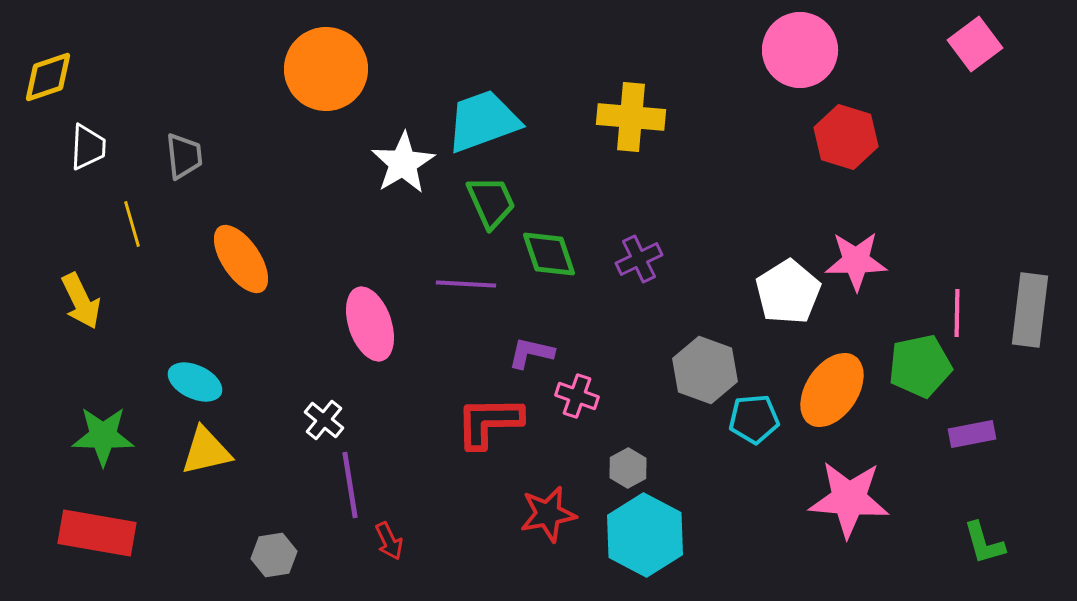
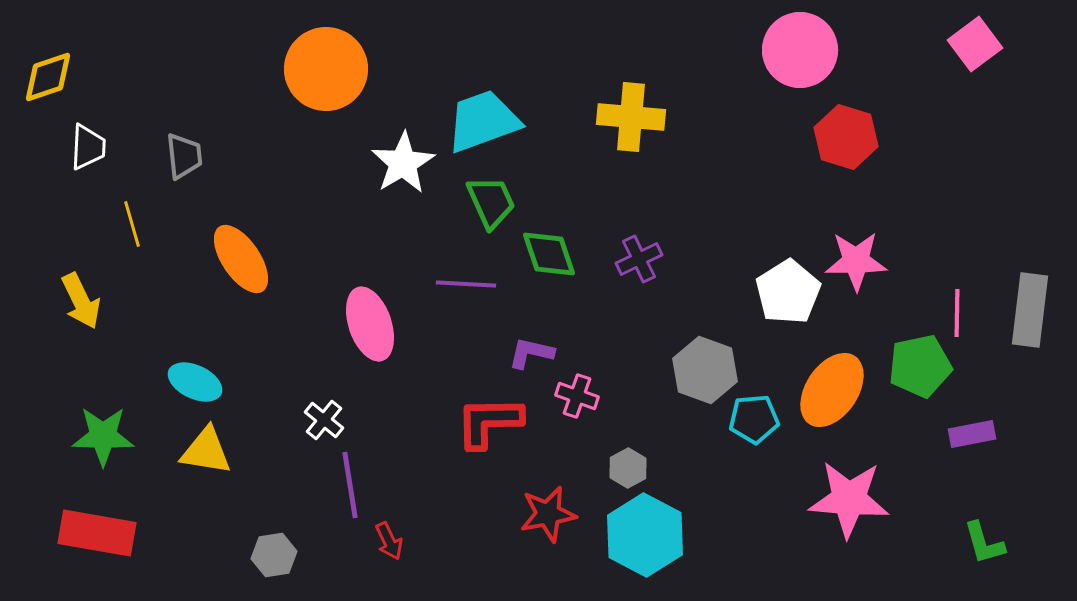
yellow triangle at (206, 451): rotated 22 degrees clockwise
